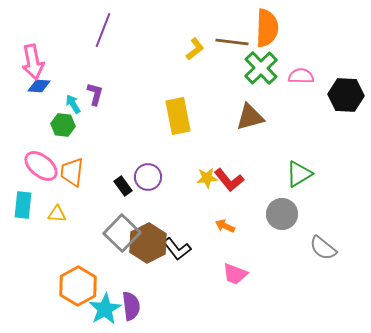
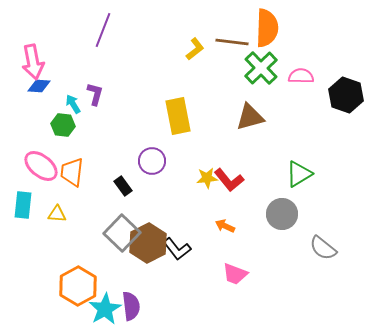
black hexagon: rotated 16 degrees clockwise
purple circle: moved 4 px right, 16 px up
